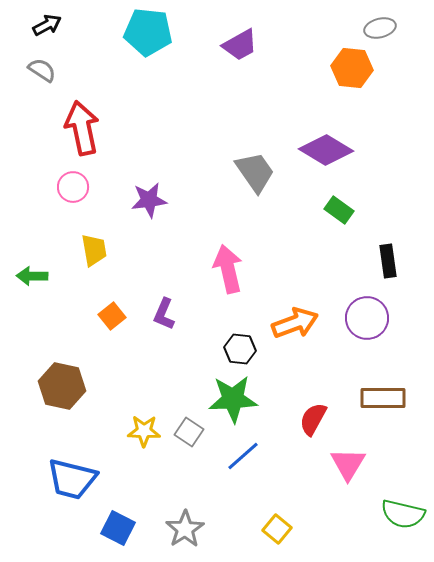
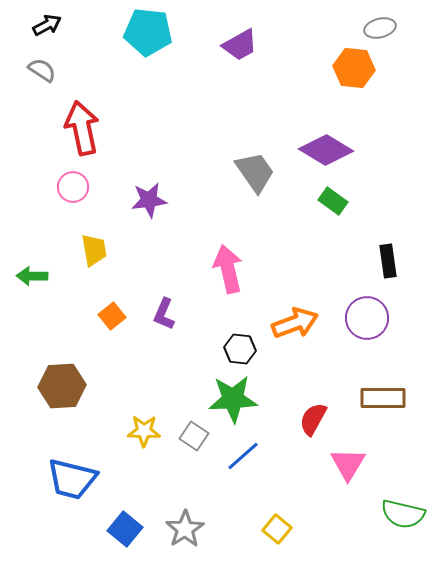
orange hexagon: moved 2 px right
green rectangle: moved 6 px left, 9 px up
brown hexagon: rotated 15 degrees counterclockwise
gray square: moved 5 px right, 4 px down
blue square: moved 7 px right, 1 px down; rotated 12 degrees clockwise
